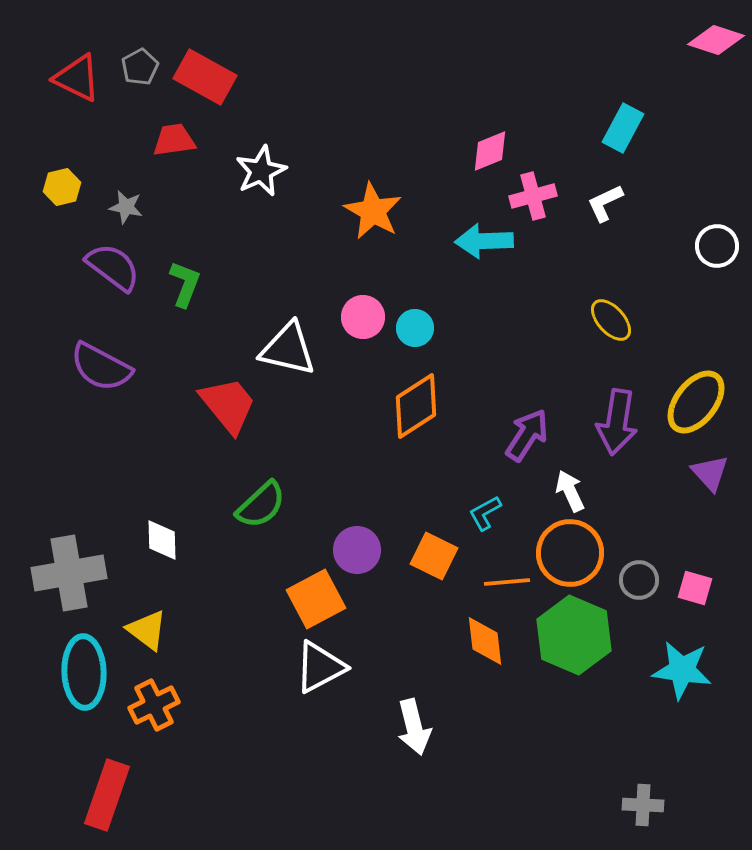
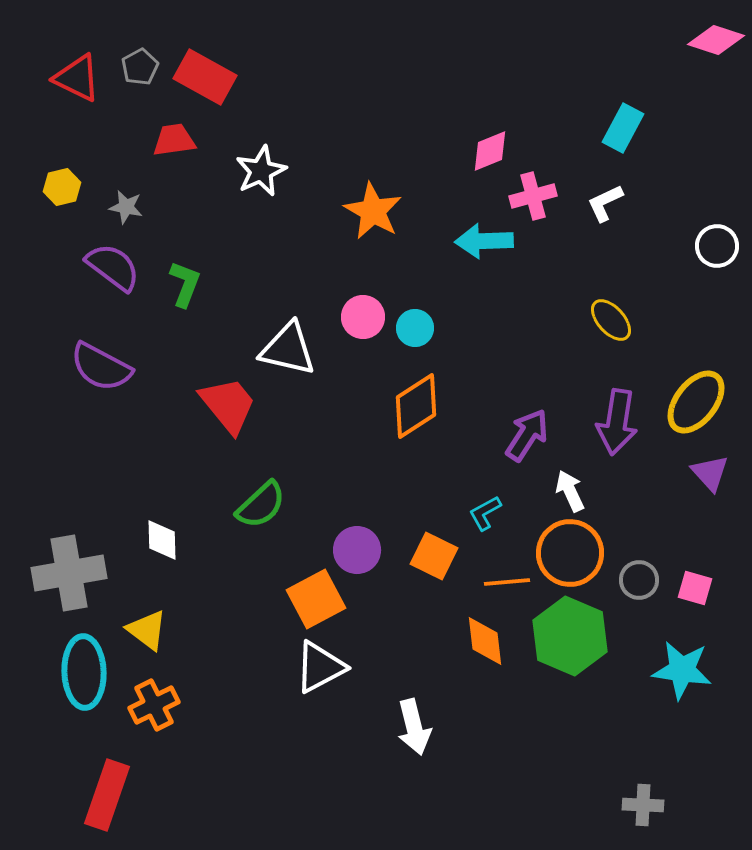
green hexagon at (574, 635): moved 4 px left, 1 px down
